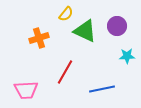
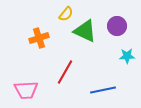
blue line: moved 1 px right, 1 px down
